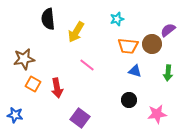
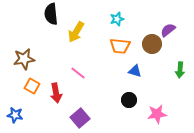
black semicircle: moved 3 px right, 5 px up
orange trapezoid: moved 8 px left
pink line: moved 9 px left, 8 px down
green arrow: moved 12 px right, 3 px up
orange square: moved 1 px left, 2 px down
red arrow: moved 1 px left, 5 px down
purple square: rotated 12 degrees clockwise
